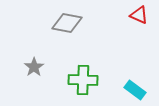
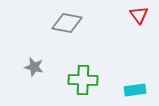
red triangle: rotated 30 degrees clockwise
gray star: rotated 24 degrees counterclockwise
cyan rectangle: rotated 45 degrees counterclockwise
